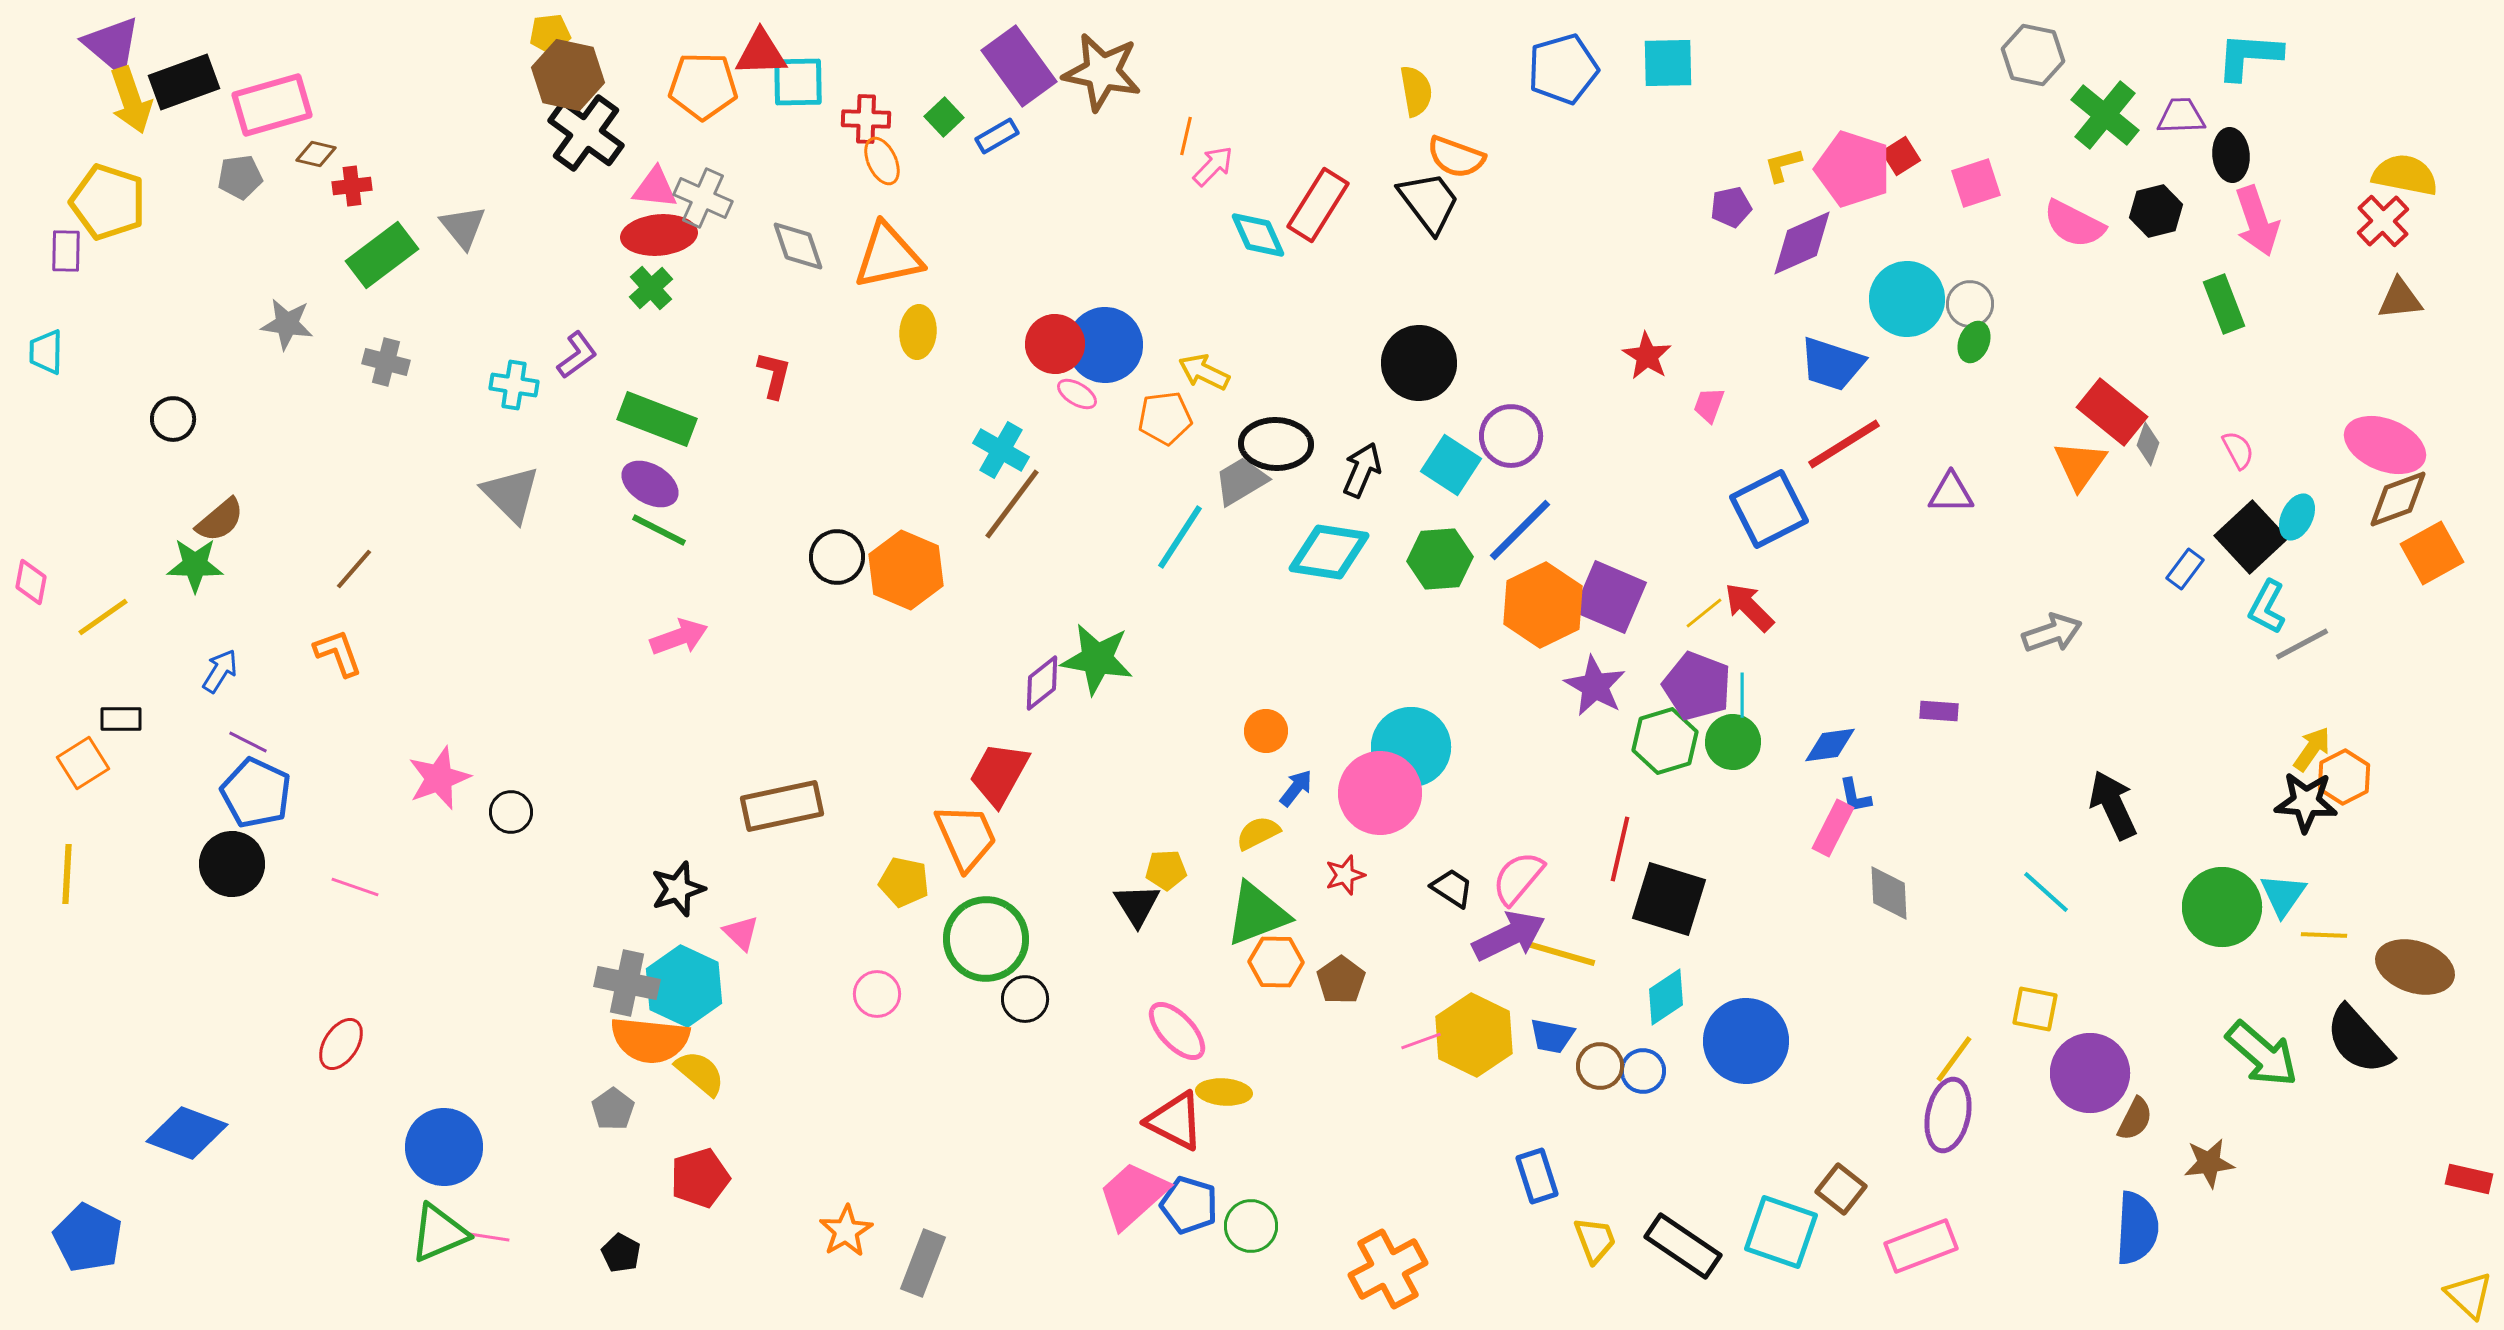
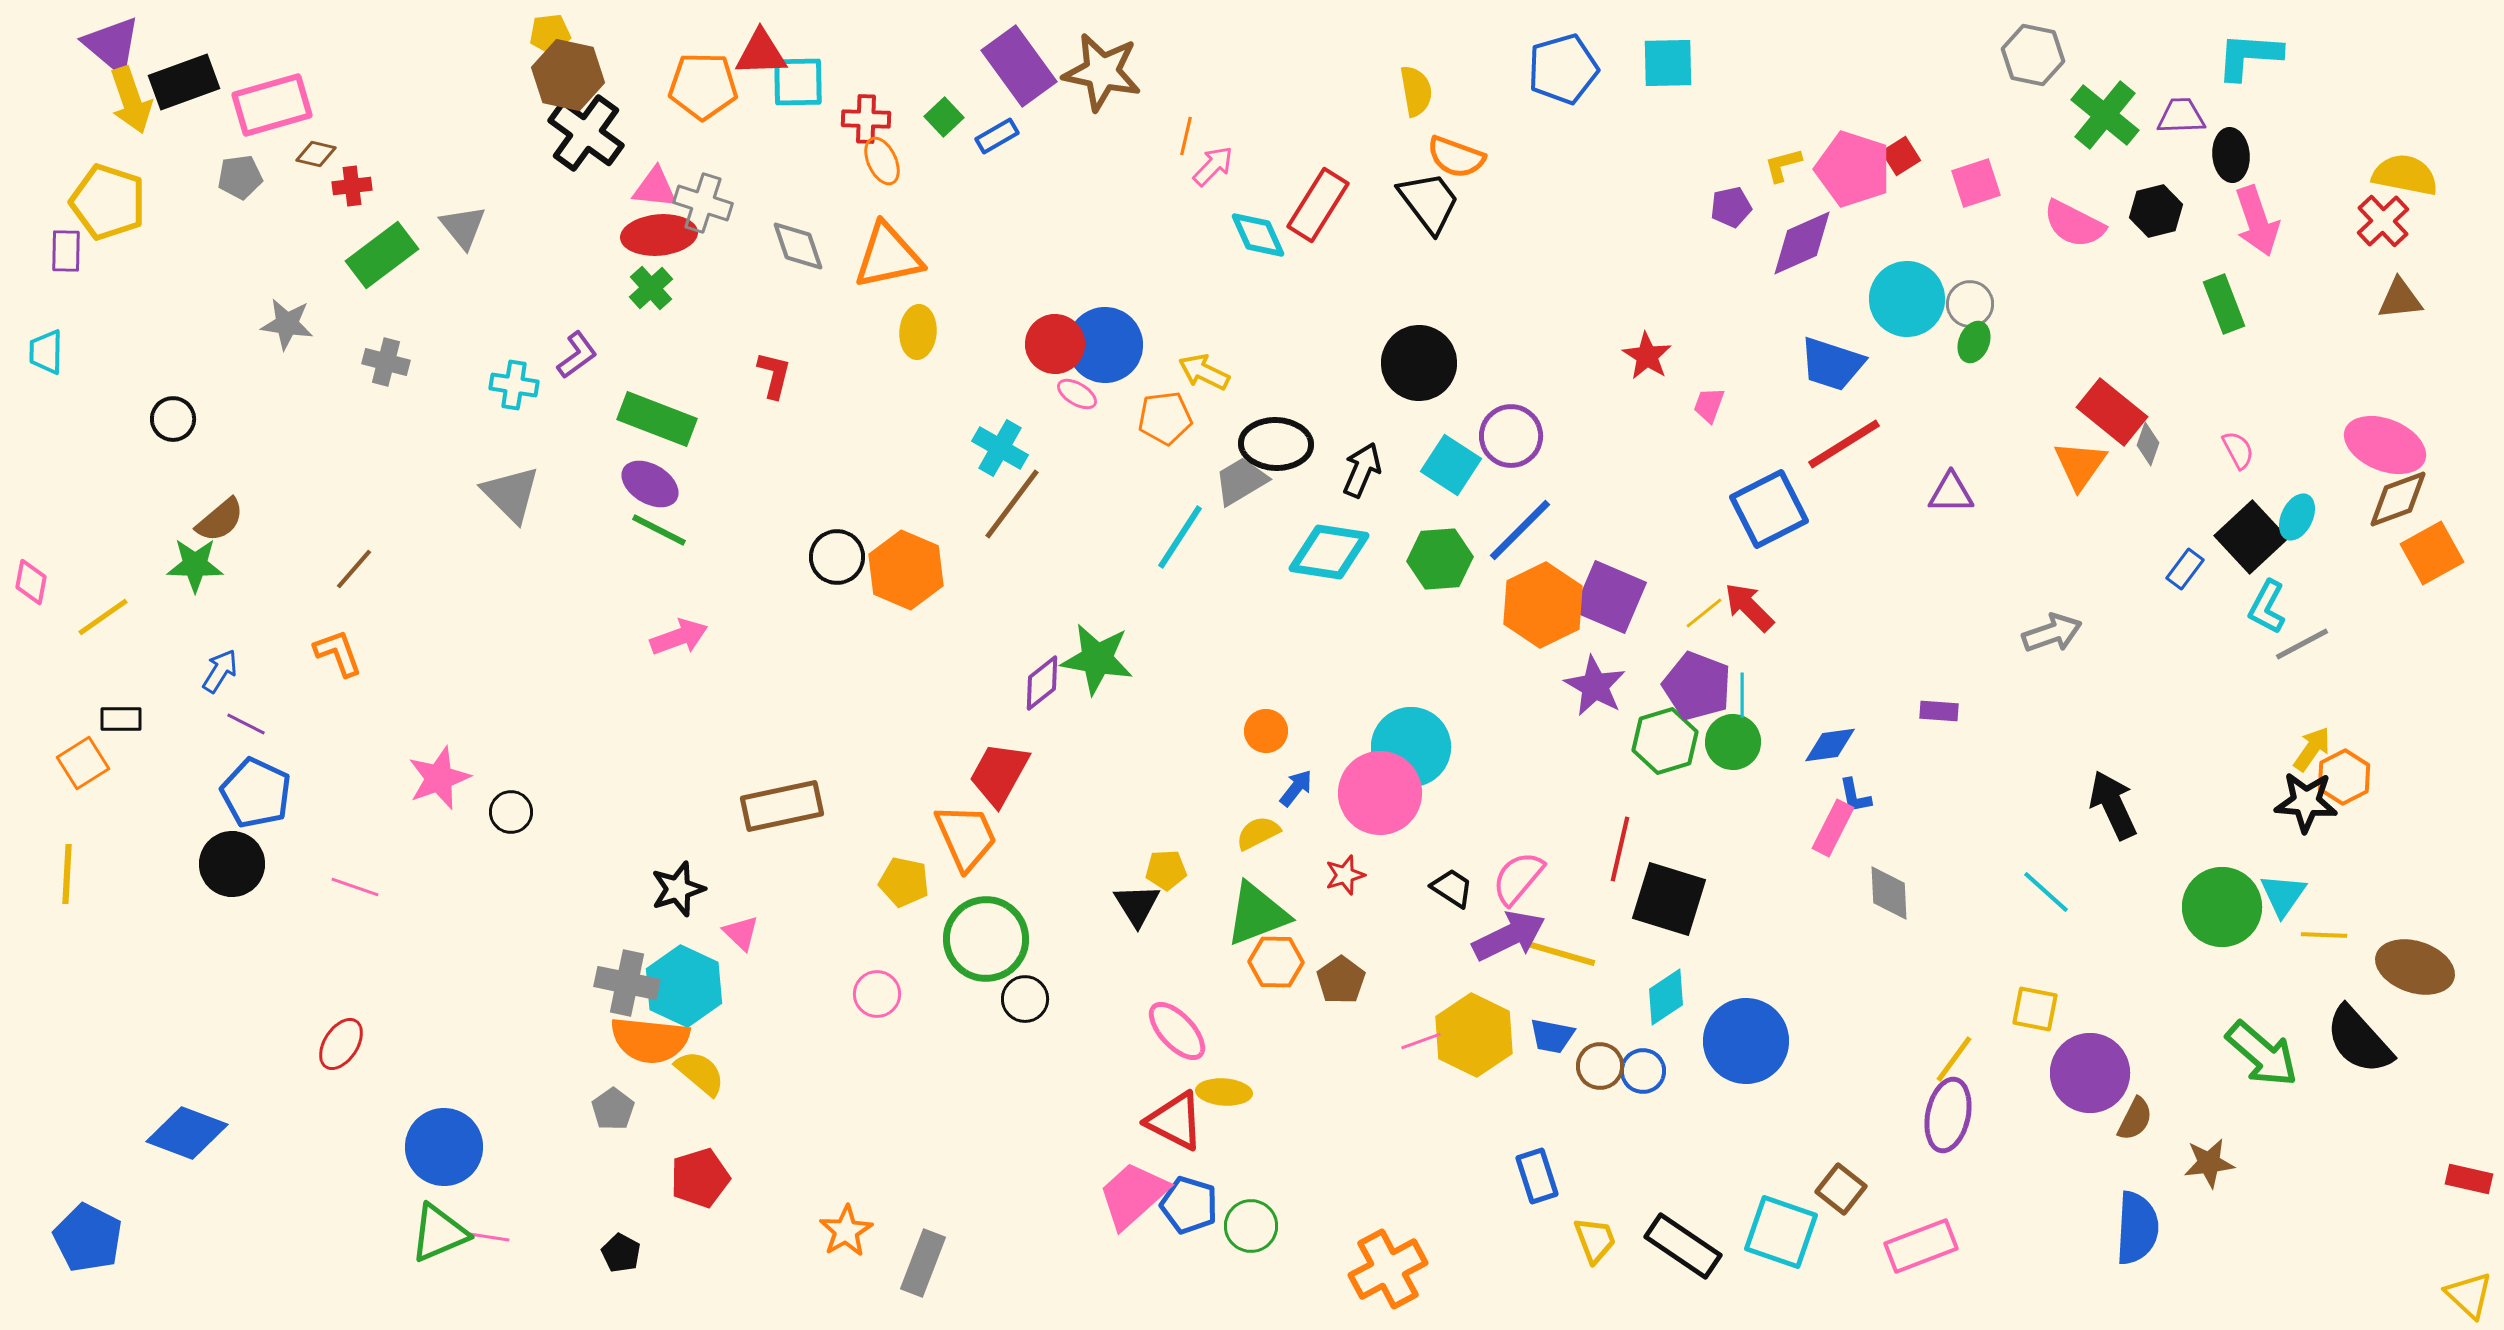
gray cross at (703, 198): moved 5 px down; rotated 6 degrees counterclockwise
cyan cross at (1001, 450): moved 1 px left, 2 px up
purple line at (248, 742): moved 2 px left, 18 px up
